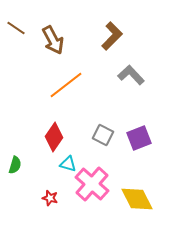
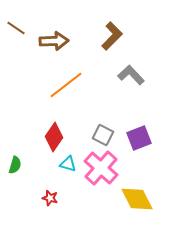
brown arrow: moved 1 px right, 1 px down; rotated 64 degrees counterclockwise
pink cross: moved 9 px right, 16 px up
